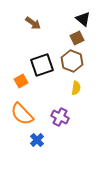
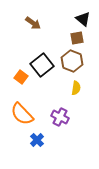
brown square: rotated 16 degrees clockwise
black square: rotated 20 degrees counterclockwise
orange square: moved 4 px up; rotated 24 degrees counterclockwise
